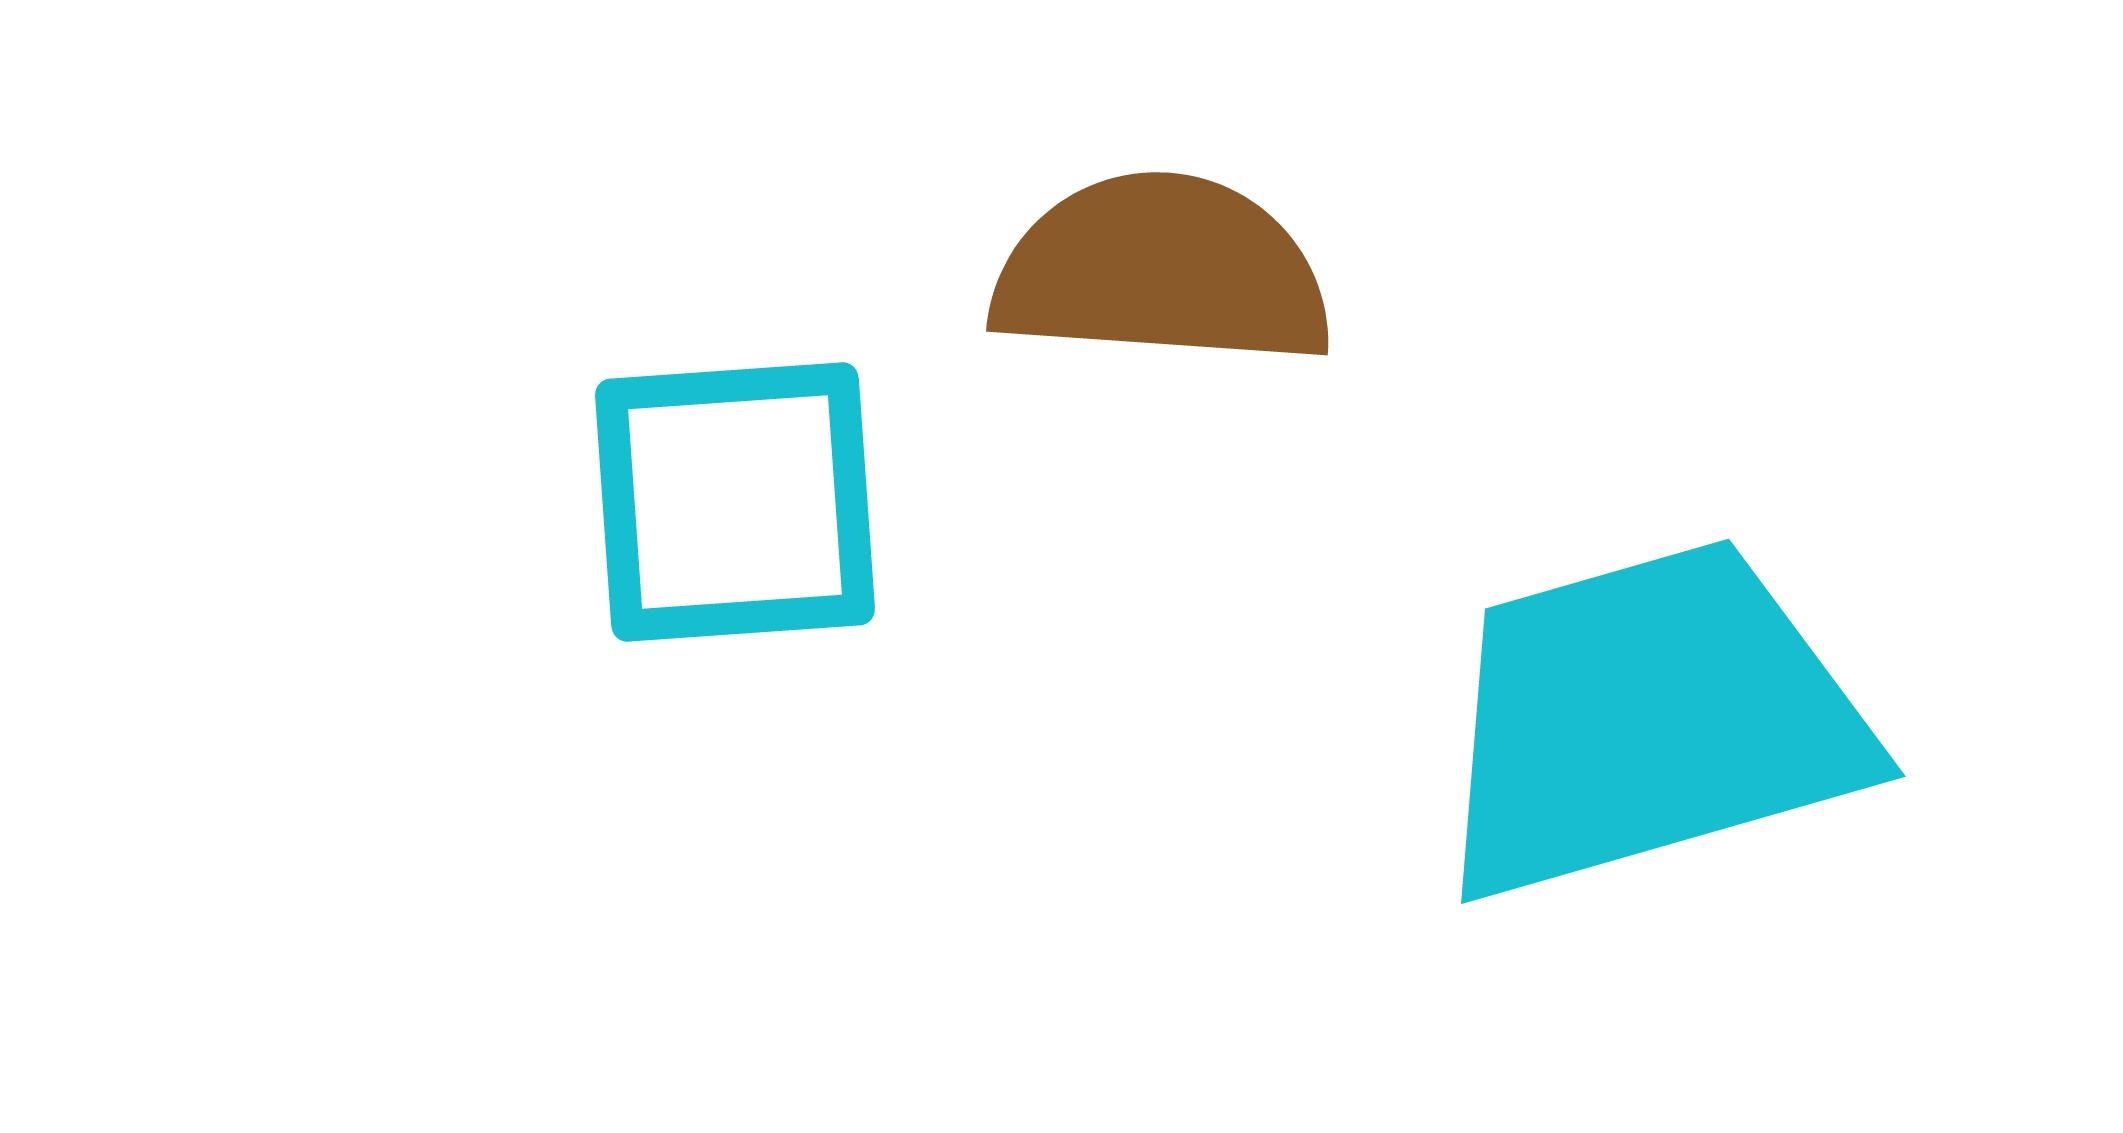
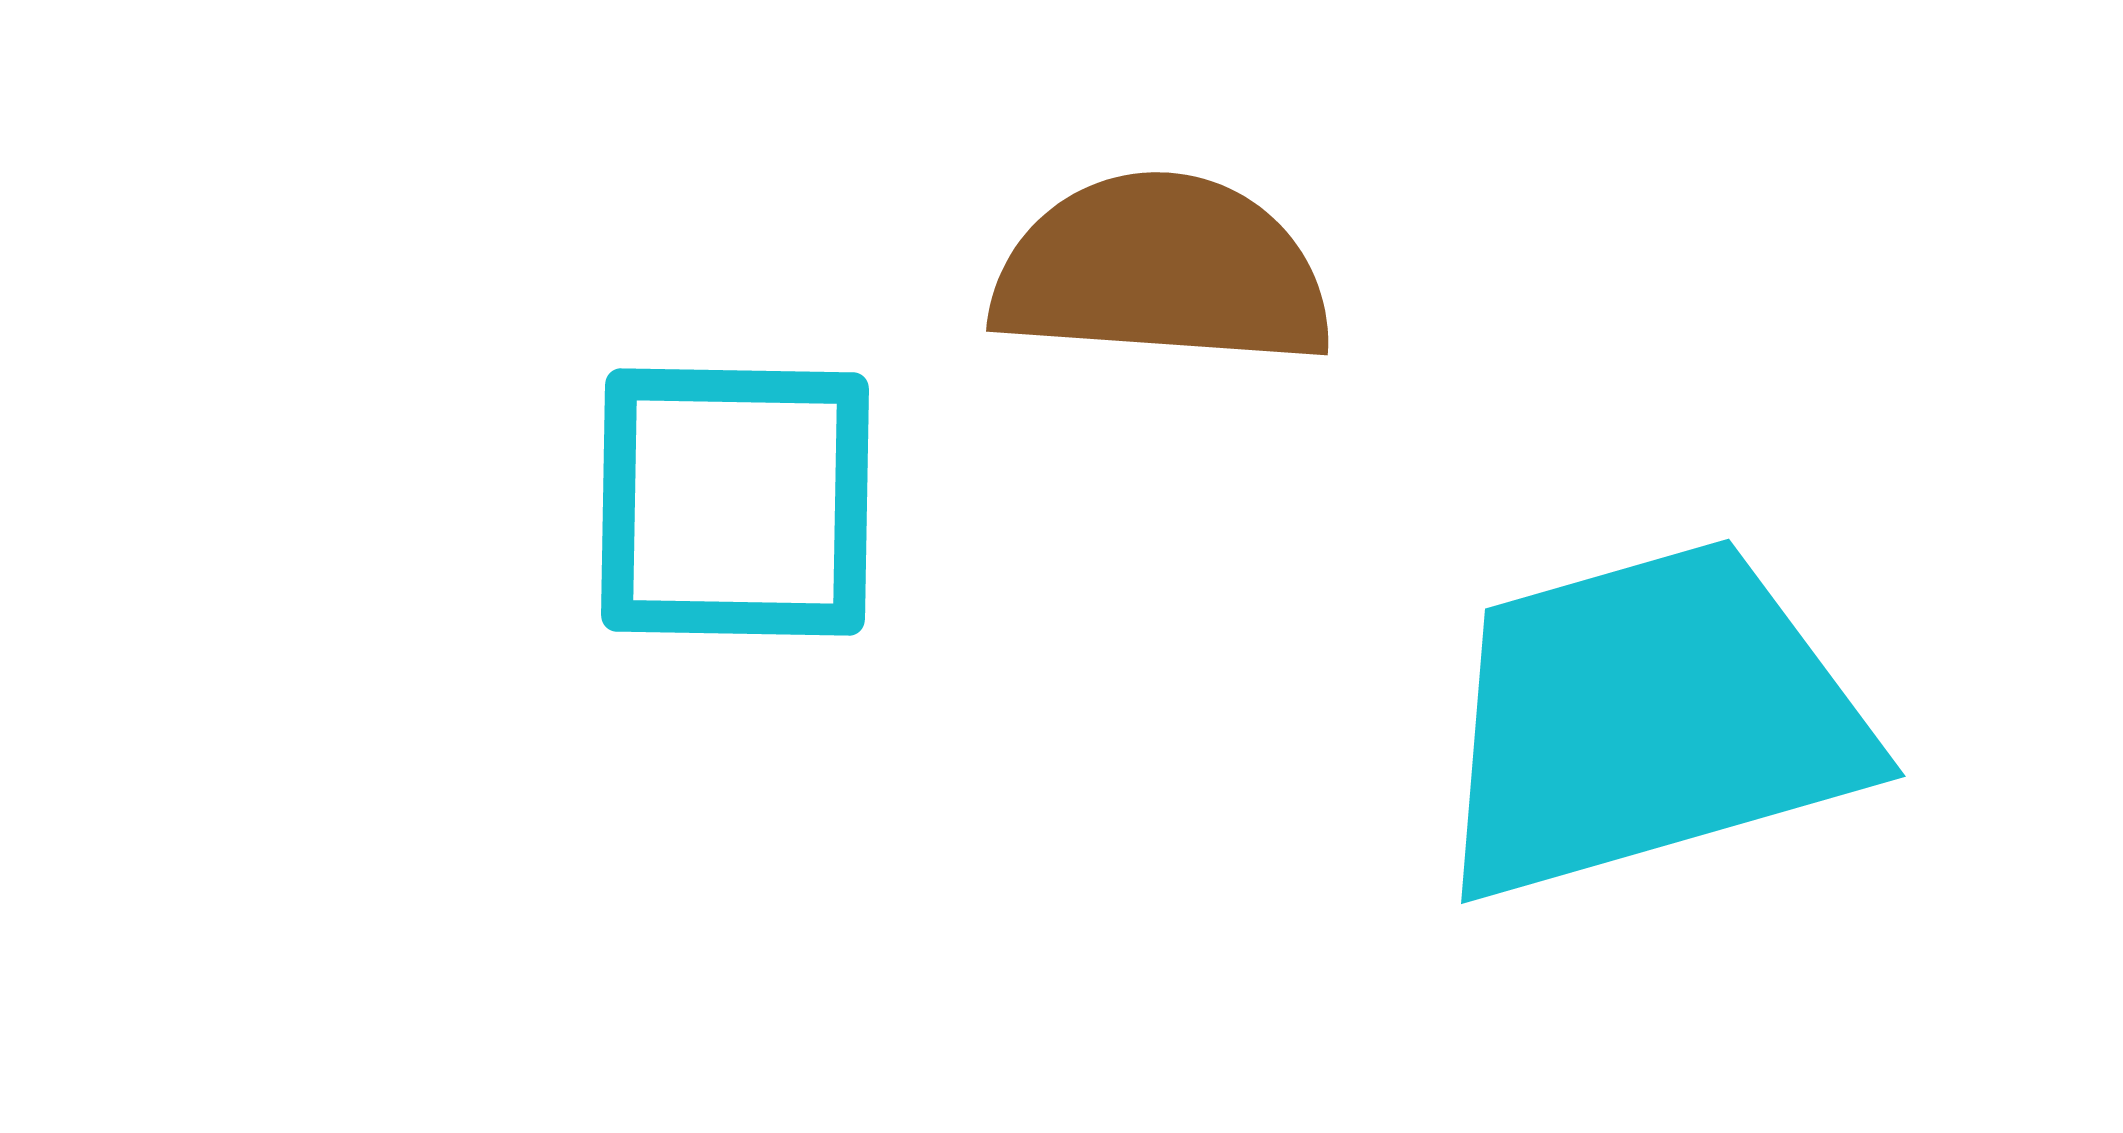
cyan square: rotated 5 degrees clockwise
